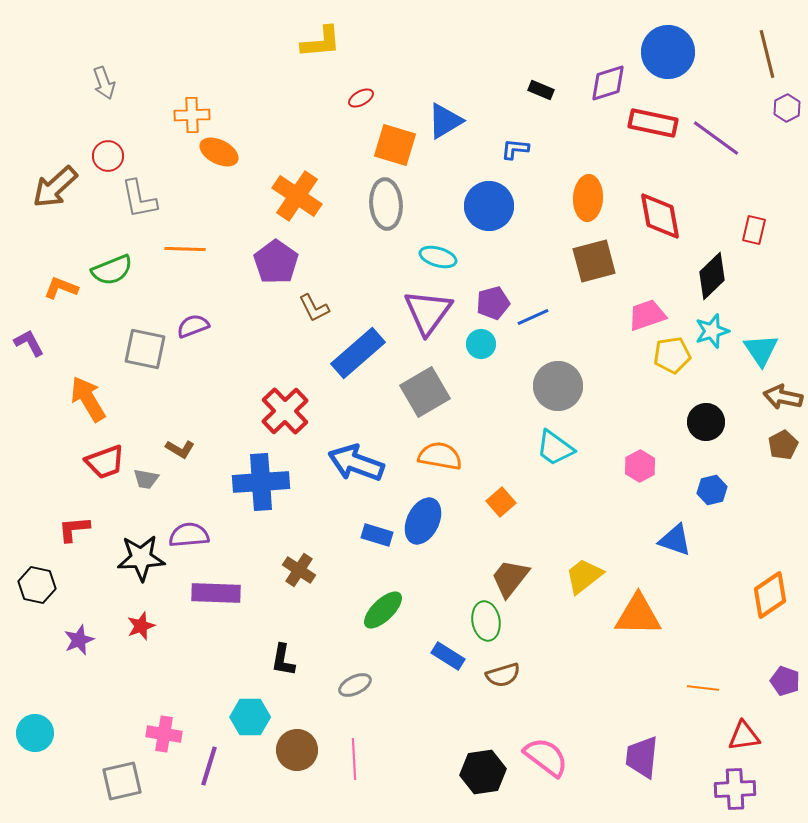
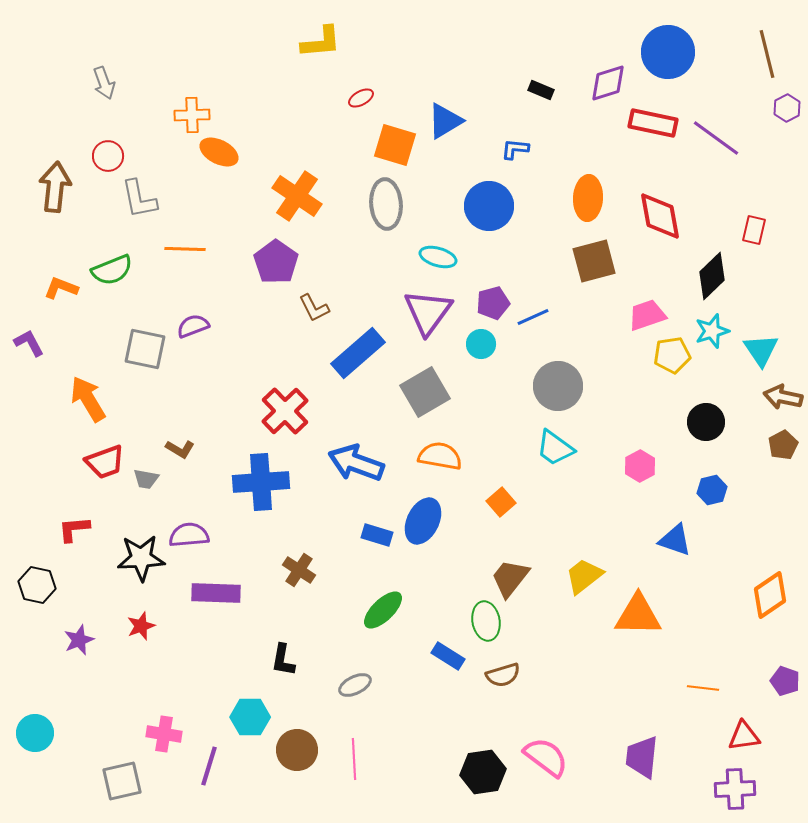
brown arrow at (55, 187): rotated 138 degrees clockwise
